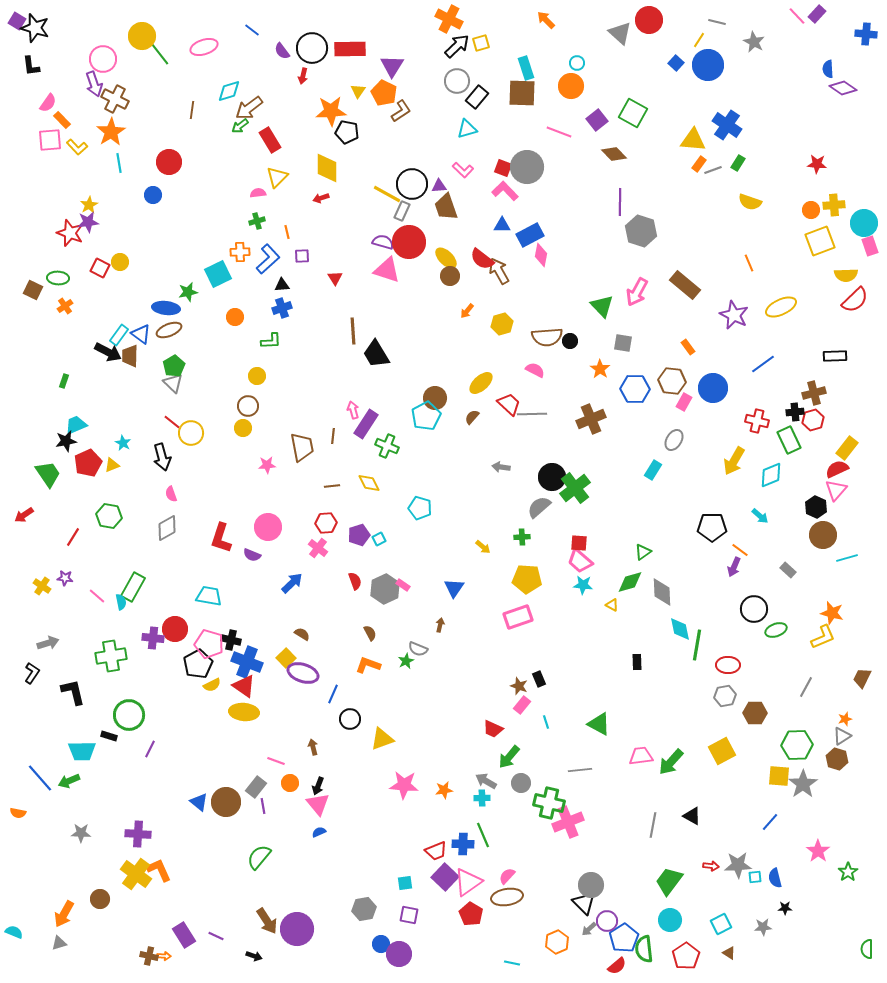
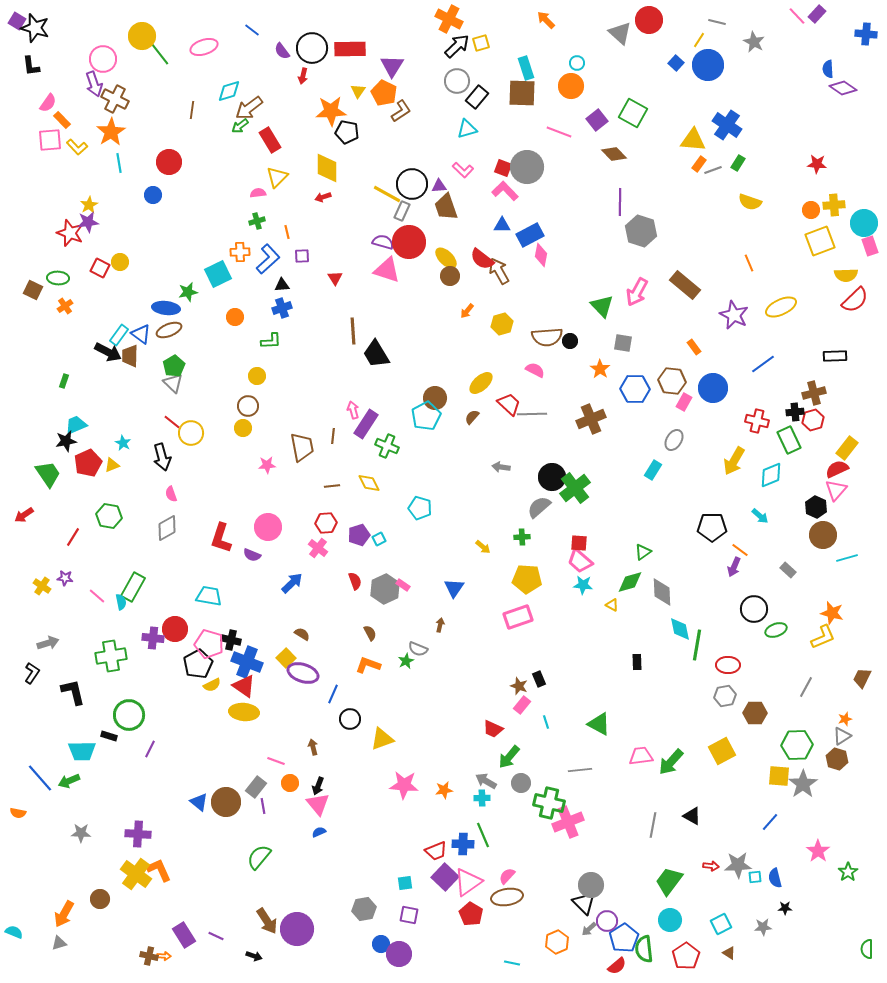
red arrow at (321, 198): moved 2 px right, 1 px up
orange rectangle at (688, 347): moved 6 px right
